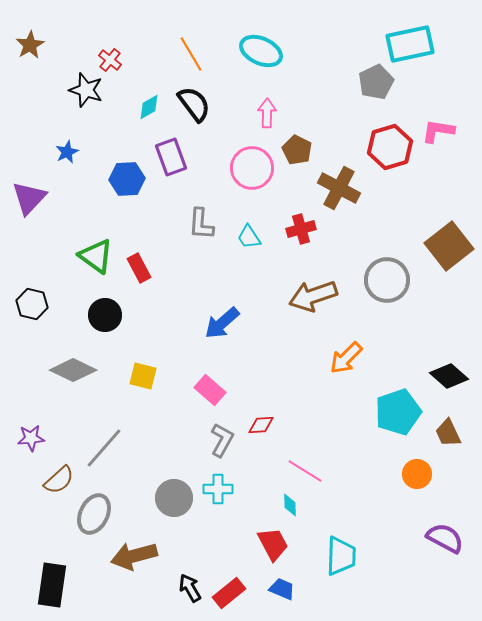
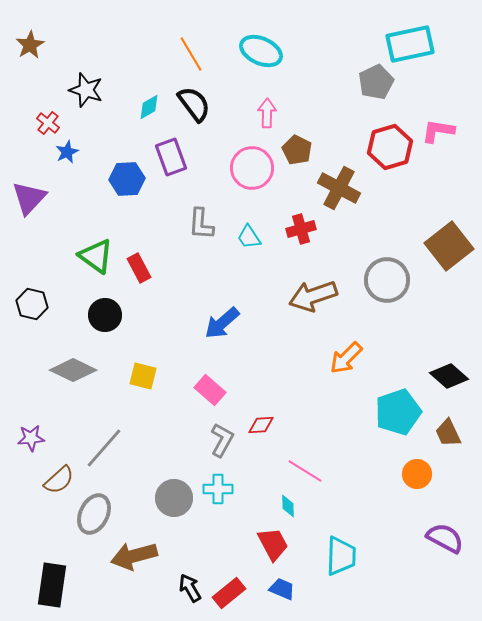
red cross at (110, 60): moved 62 px left, 63 px down
cyan diamond at (290, 505): moved 2 px left, 1 px down
